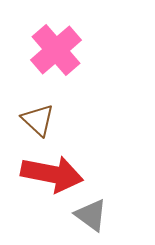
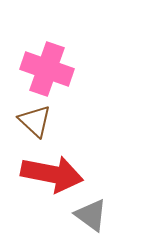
pink cross: moved 9 px left, 19 px down; rotated 30 degrees counterclockwise
brown triangle: moved 3 px left, 1 px down
